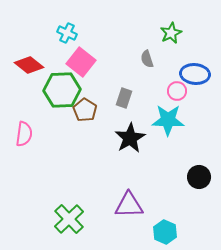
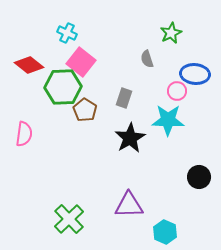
green hexagon: moved 1 px right, 3 px up
